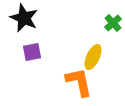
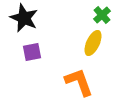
green cross: moved 11 px left, 8 px up
yellow ellipse: moved 14 px up
orange L-shape: rotated 8 degrees counterclockwise
